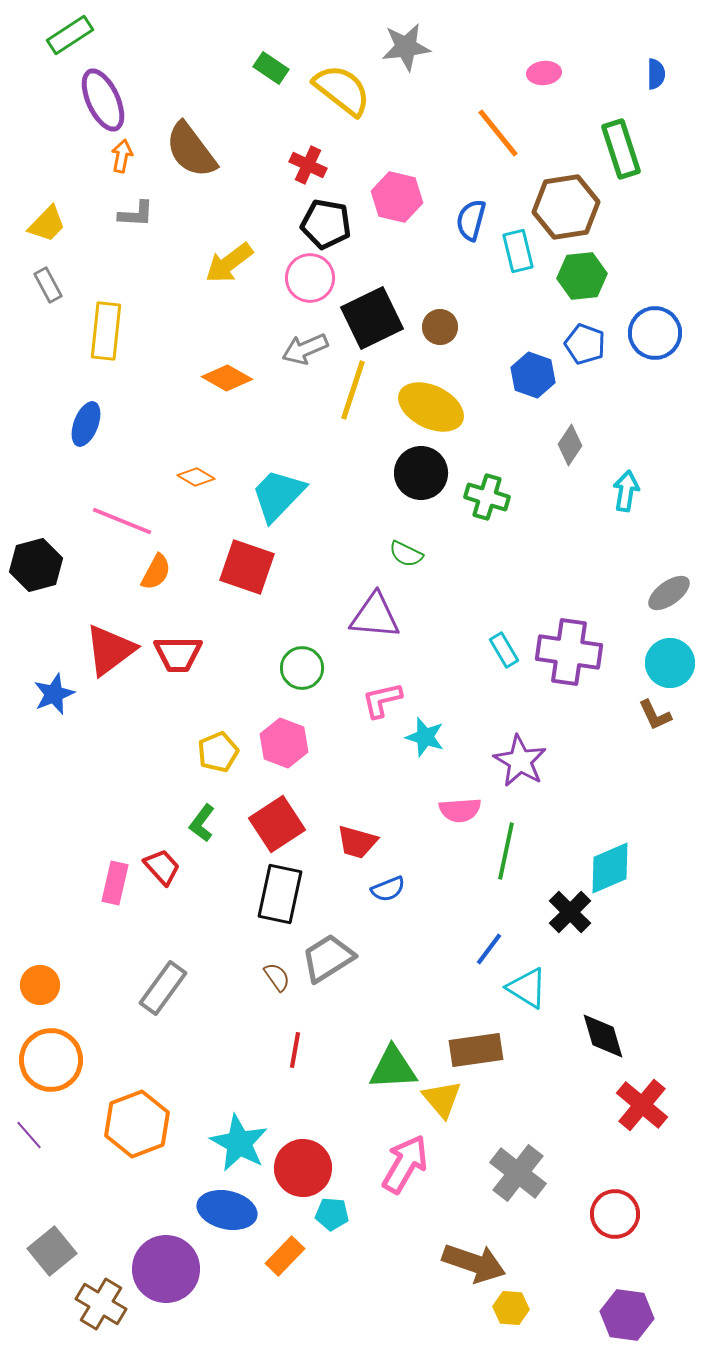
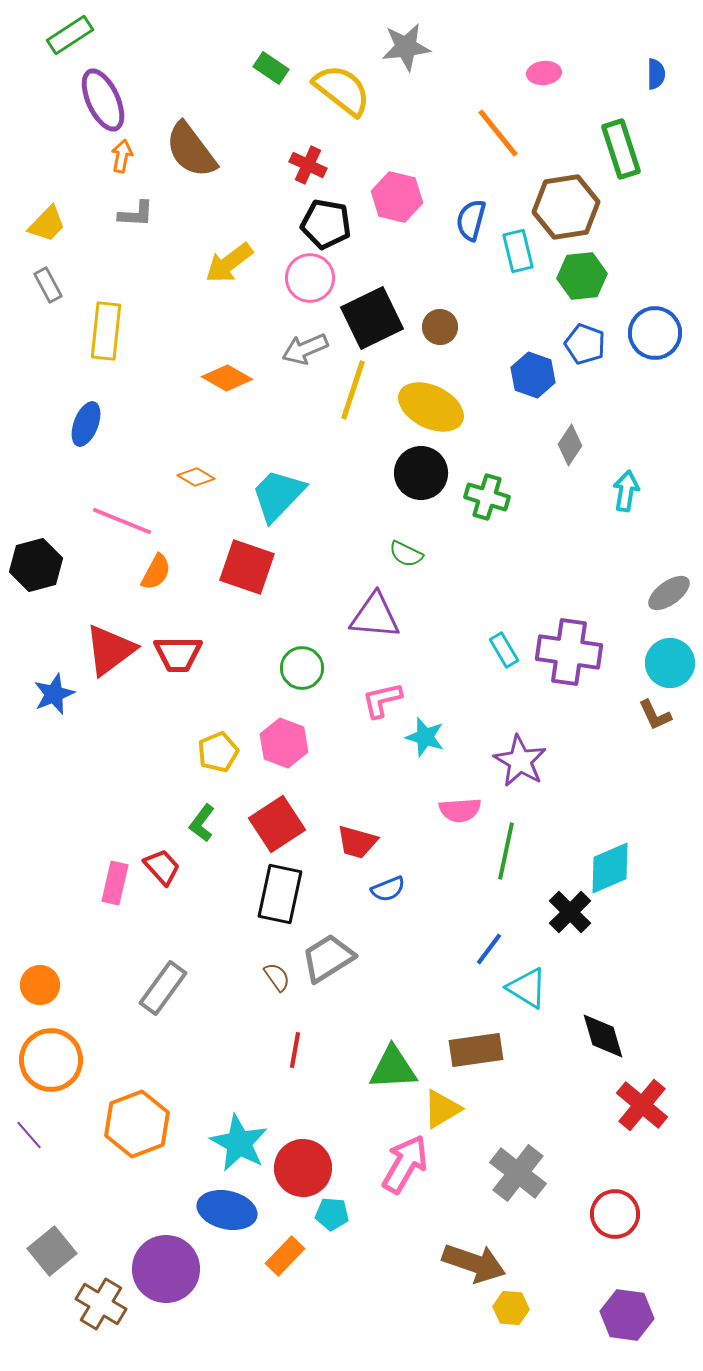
yellow triangle at (442, 1099): moved 10 px down; rotated 39 degrees clockwise
